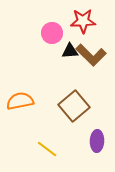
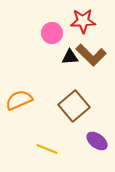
black triangle: moved 6 px down
orange semicircle: moved 1 px left, 1 px up; rotated 12 degrees counterclockwise
purple ellipse: rotated 55 degrees counterclockwise
yellow line: rotated 15 degrees counterclockwise
